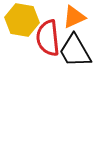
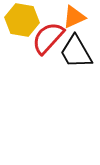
red semicircle: rotated 48 degrees clockwise
black trapezoid: moved 1 px right, 1 px down
